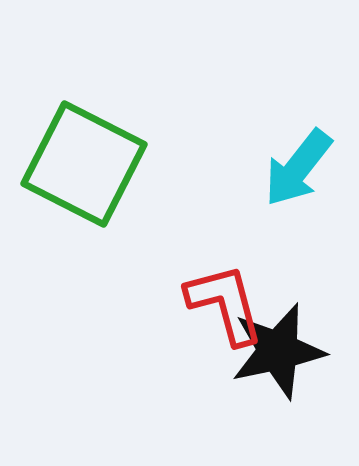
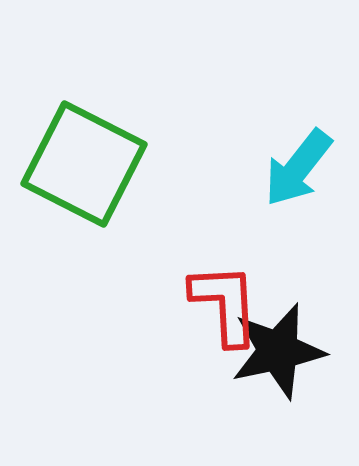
red L-shape: rotated 12 degrees clockwise
